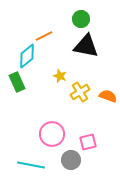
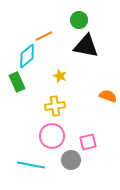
green circle: moved 2 px left, 1 px down
yellow cross: moved 25 px left, 14 px down; rotated 24 degrees clockwise
pink circle: moved 2 px down
